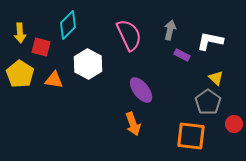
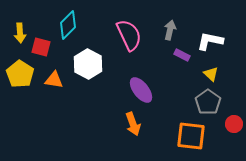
yellow triangle: moved 5 px left, 4 px up
